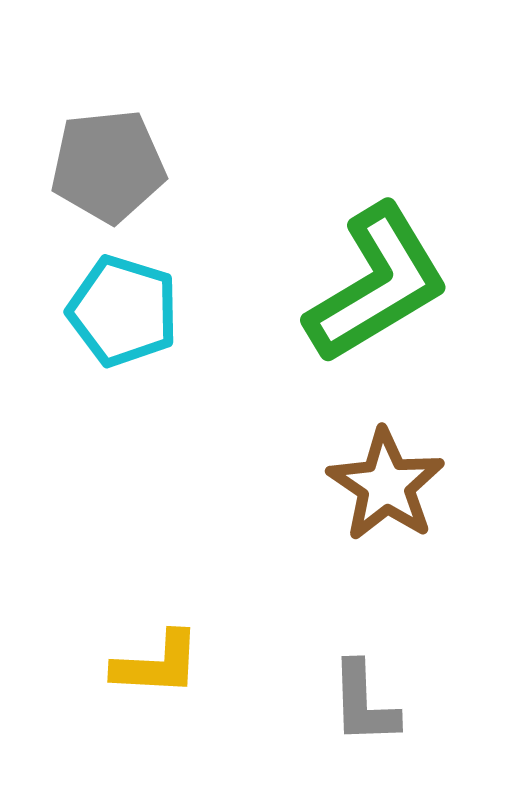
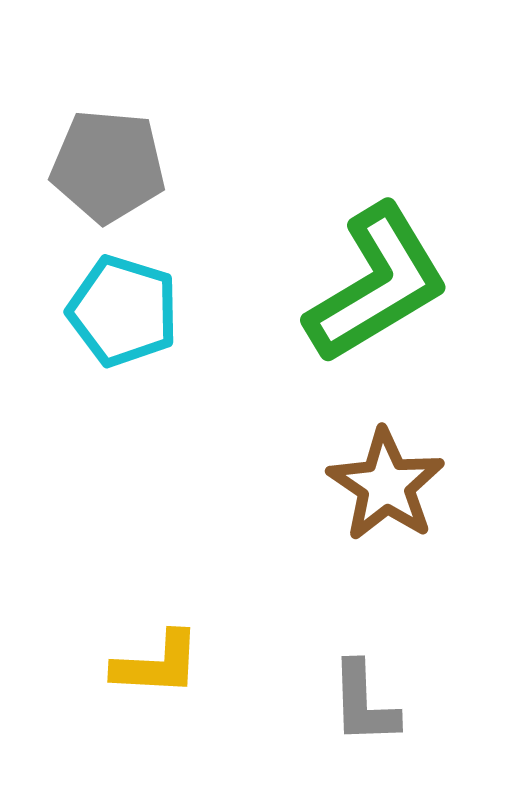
gray pentagon: rotated 11 degrees clockwise
